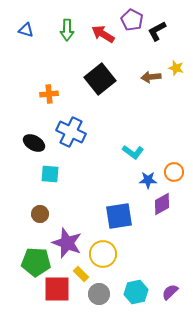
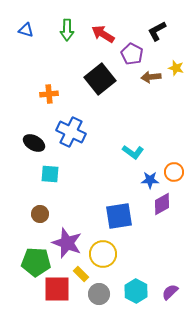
purple pentagon: moved 34 px down
blue star: moved 2 px right
cyan hexagon: moved 1 px up; rotated 20 degrees counterclockwise
